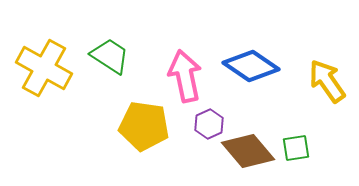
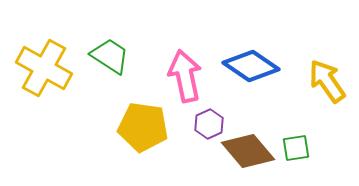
yellow pentagon: moved 1 px left, 1 px down
